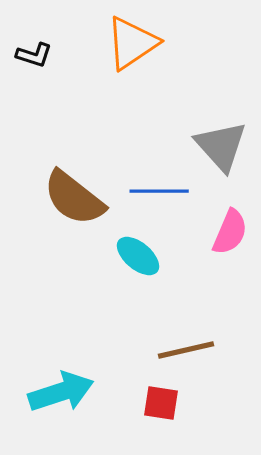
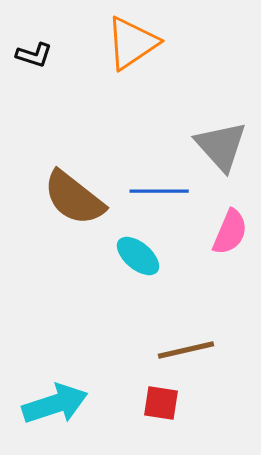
cyan arrow: moved 6 px left, 12 px down
